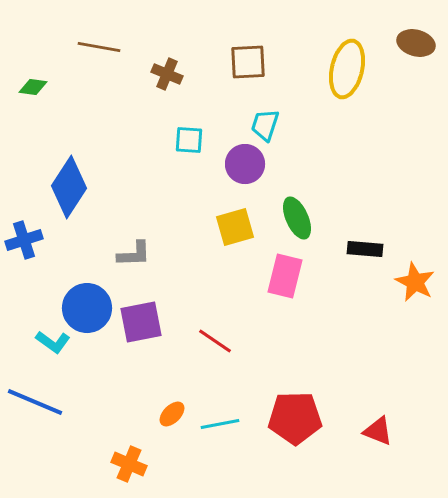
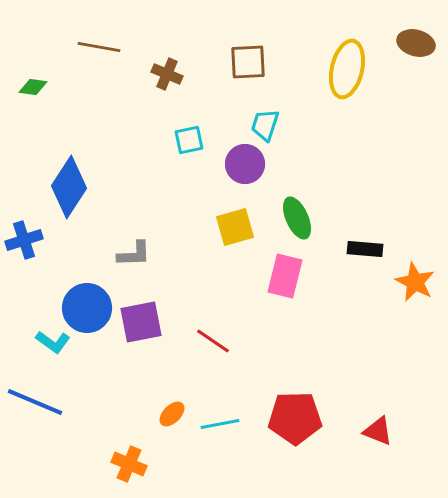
cyan square: rotated 16 degrees counterclockwise
red line: moved 2 px left
